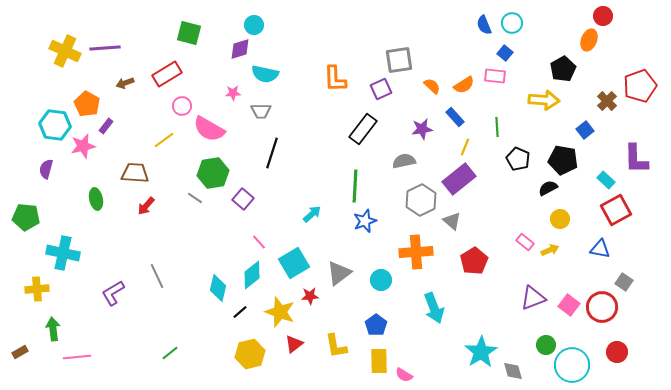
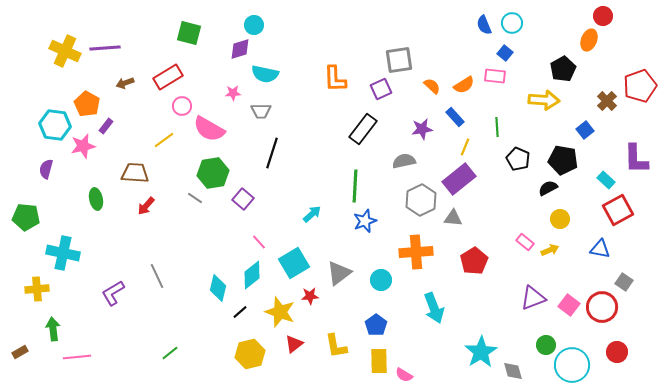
red rectangle at (167, 74): moved 1 px right, 3 px down
red square at (616, 210): moved 2 px right
gray triangle at (452, 221): moved 1 px right, 3 px up; rotated 36 degrees counterclockwise
